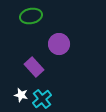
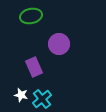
purple rectangle: rotated 18 degrees clockwise
